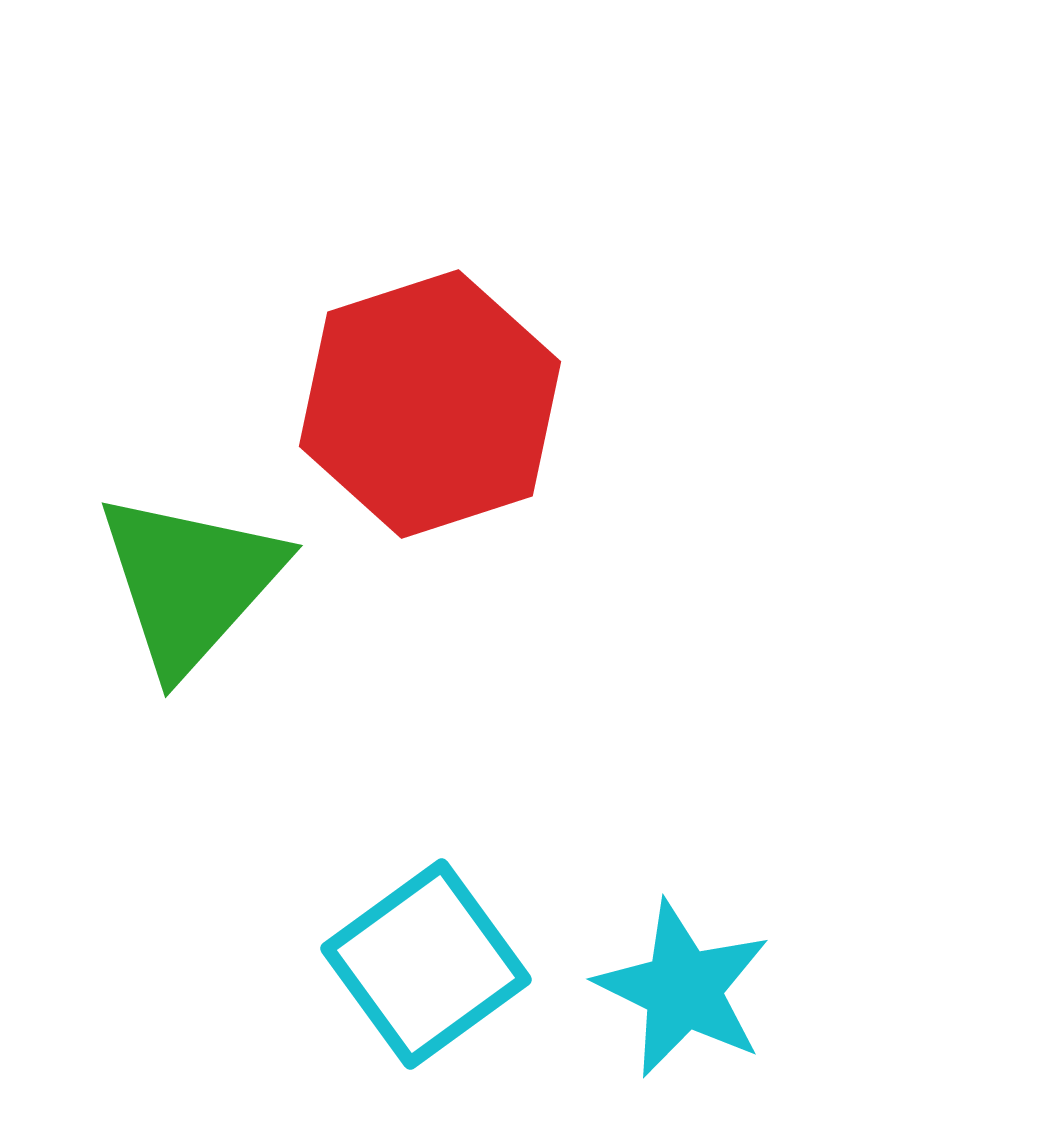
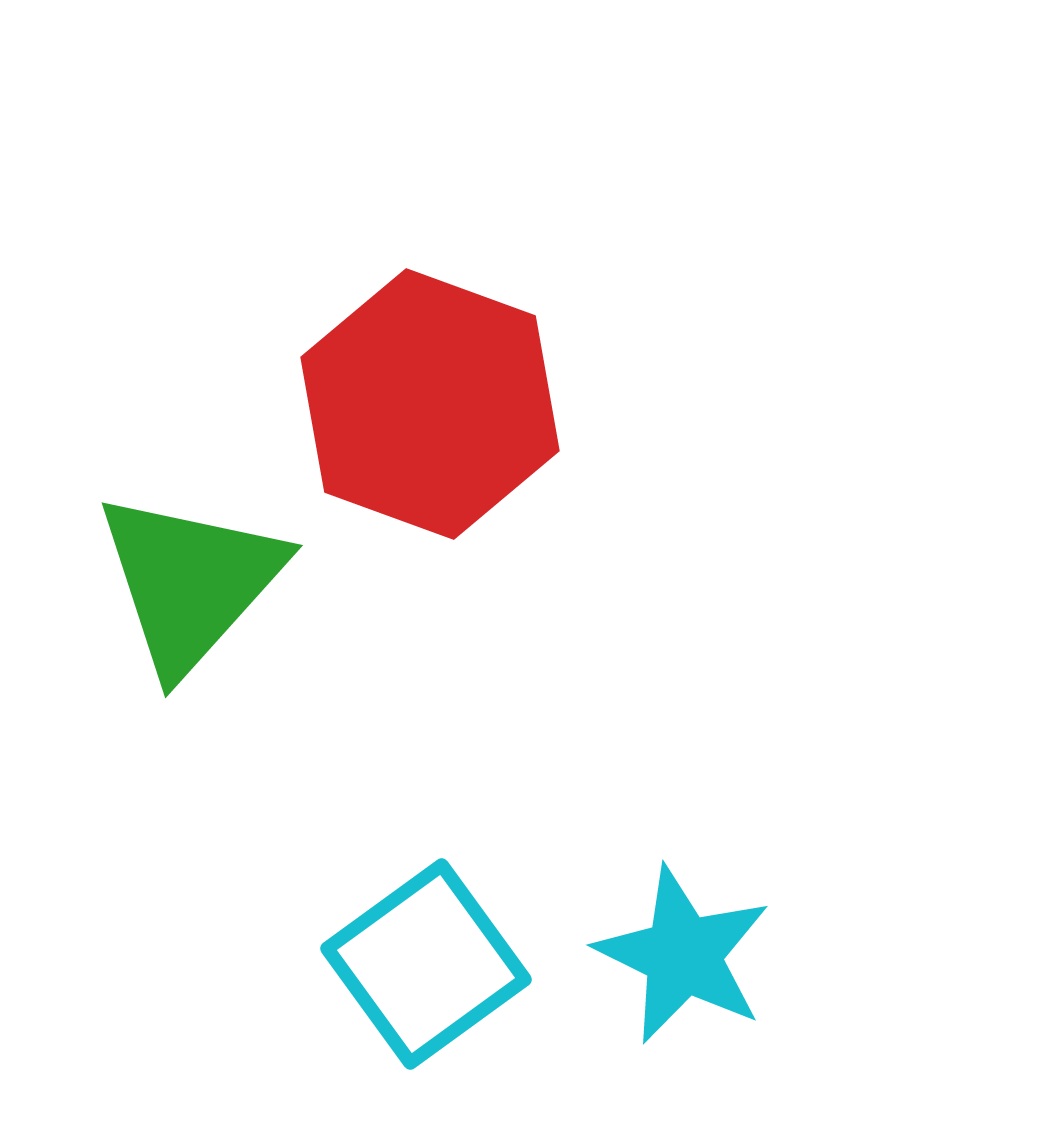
red hexagon: rotated 22 degrees counterclockwise
cyan star: moved 34 px up
